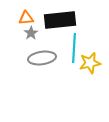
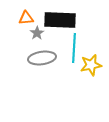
black rectangle: rotated 8 degrees clockwise
gray star: moved 6 px right
yellow star: moved 1 px right, 2 px down
